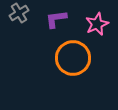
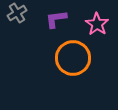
gray cross: moved 2 px left
pink star: rotated 15 degrees counterclockwise
